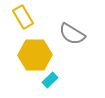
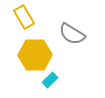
yellow rectangle: moved 1 px right
